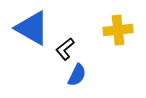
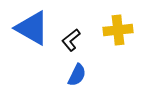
black L-shape: moved 6 px right, 9 px up
